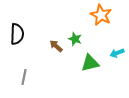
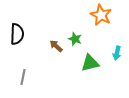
cyan arrow: rotated 56 degrees counterclockwise
gray line: moved 1 px left
